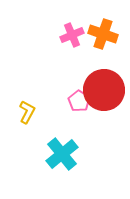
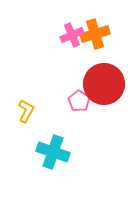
orange cross: moved 8 px left; rotated 36 degrees counterclockwise
red circle: moved 6 px up
yellow L-shape: moved 1 px left, 1 px up
cyan cross: moved 9 px left, 2 px up; rotated 32 degrees counterclockwise
